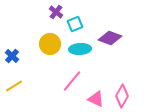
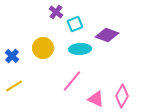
purple diamond: moved 3 px left, 3 px up
yellow circle: moved 7 px left, 4 px down
